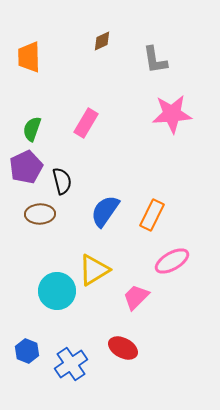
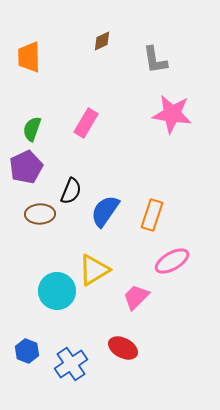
pink star: rotated 12 degrees clockwise
black semicircle: moved 9 px right, 10 px down; rotated 36 degrees clockwise
orange rectangle: rotated 8 degrees counterclockwise
